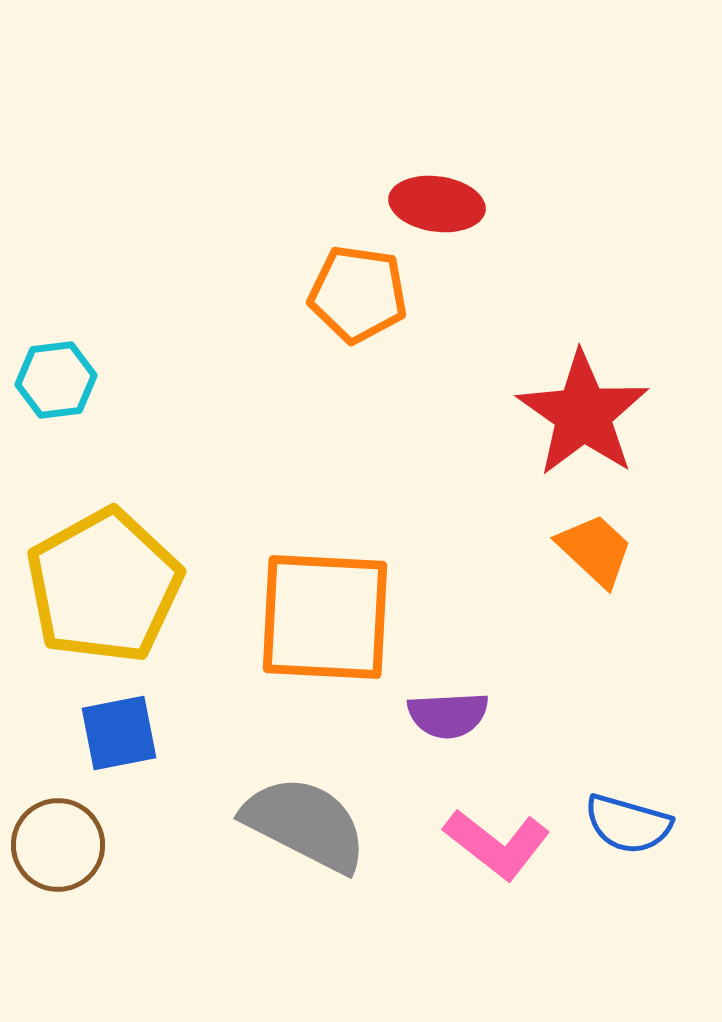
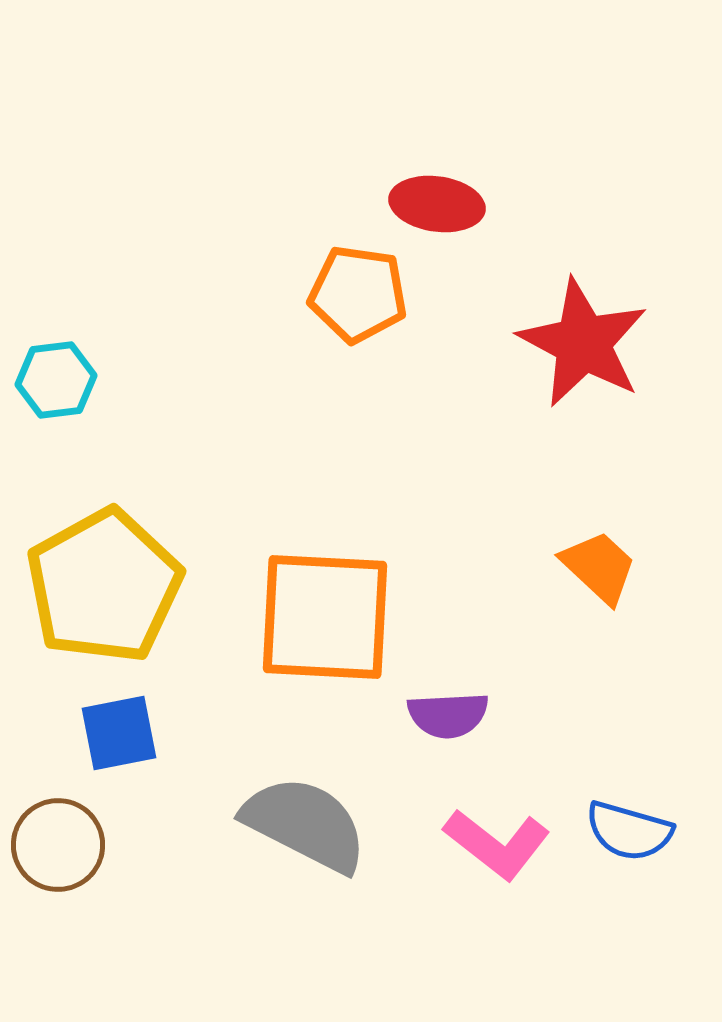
red star: moved 71 px up; rotated 7 degrees counterclockwise
orange trapezoid: moved 4 px right, 17 px down
blue semicircle: moved 1 px right, 7 px down
